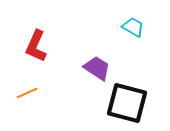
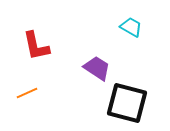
cyan trapezoid: moved 2 px left
red L-shape: rotated 36 degrees counterclockwise
